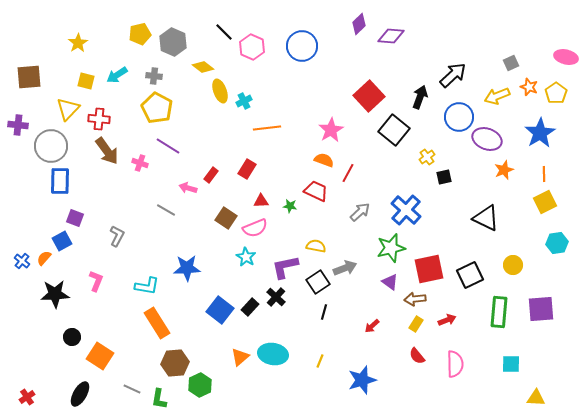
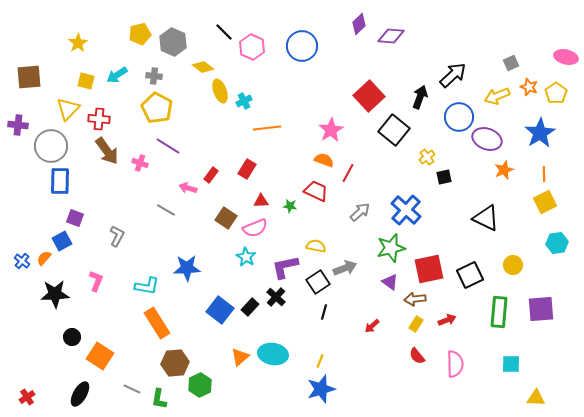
blue star at (362, 380): moved 41 px left, 9 px down
